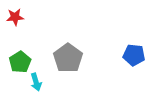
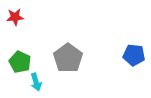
green pentagon: rotated 15 degrees counterclockwise
